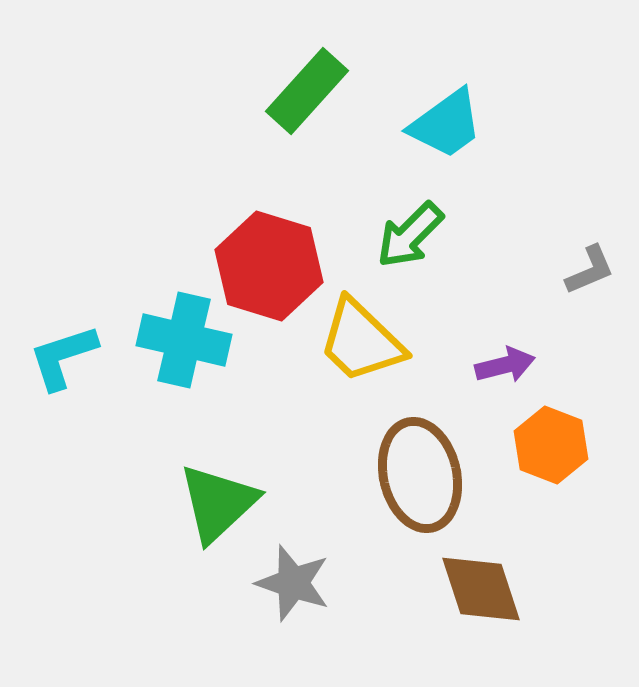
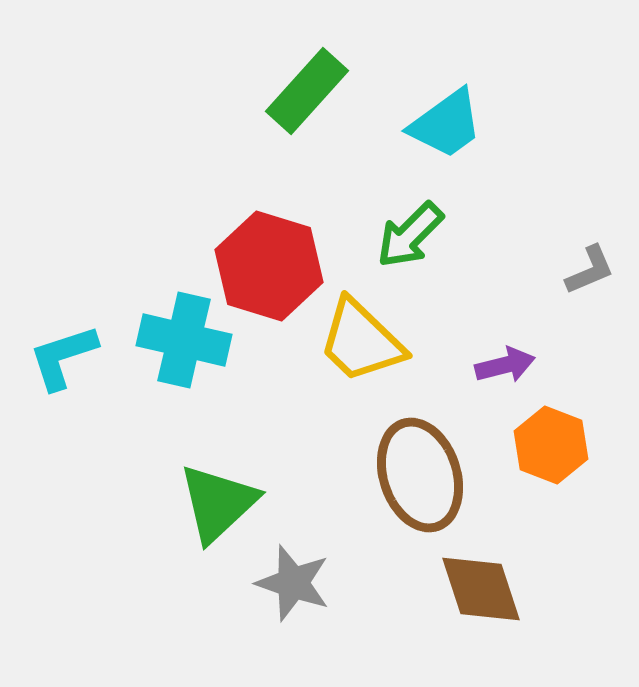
brown ellipse: rotated 5 degrees counterclockwise
